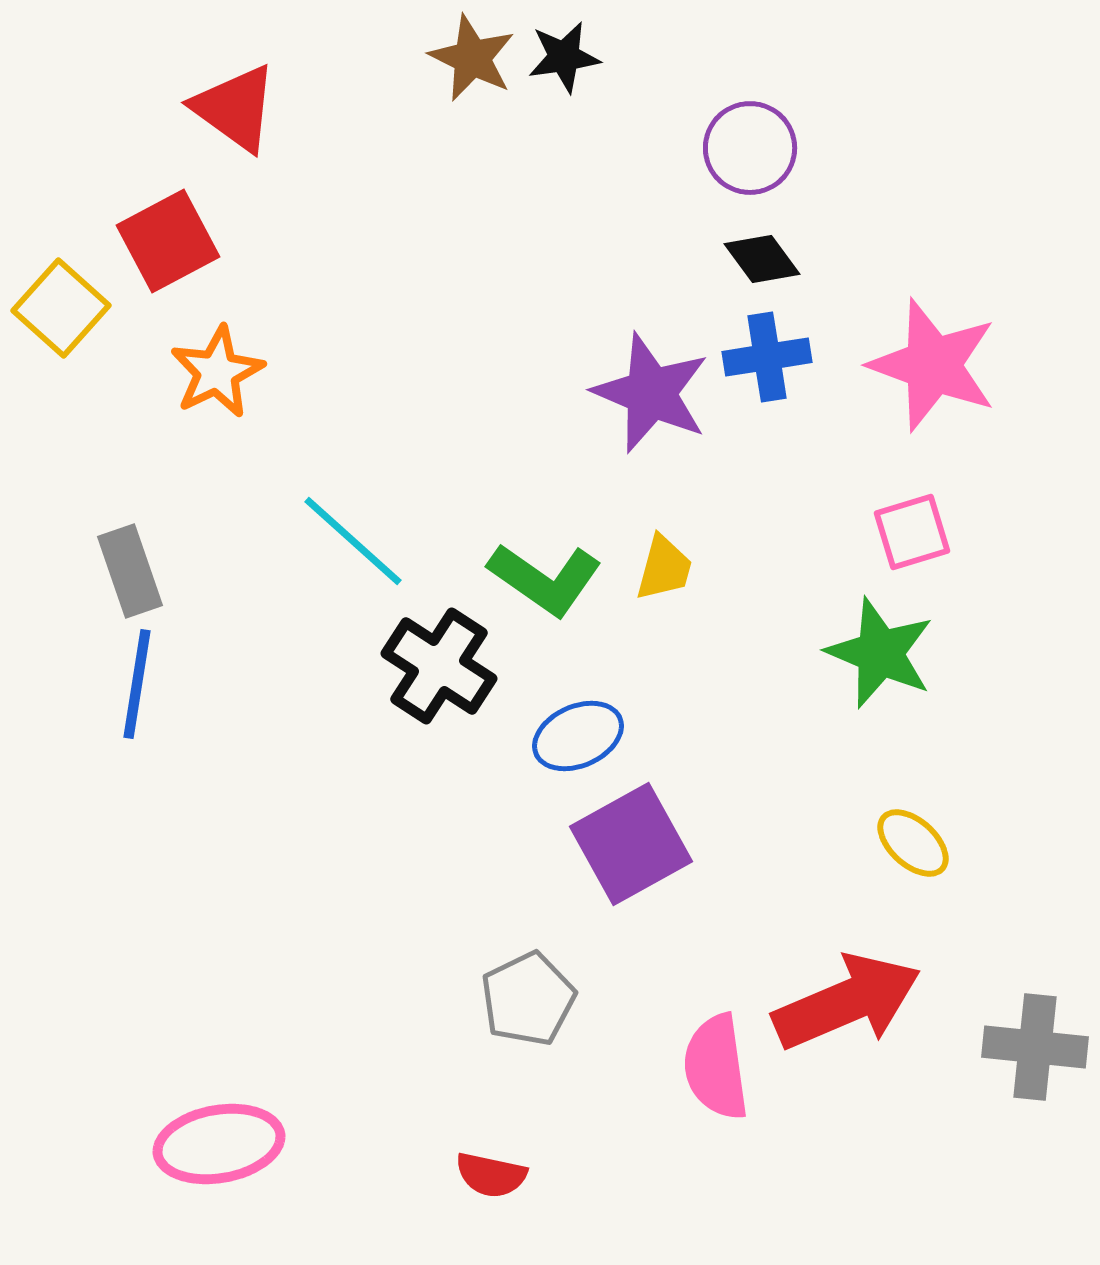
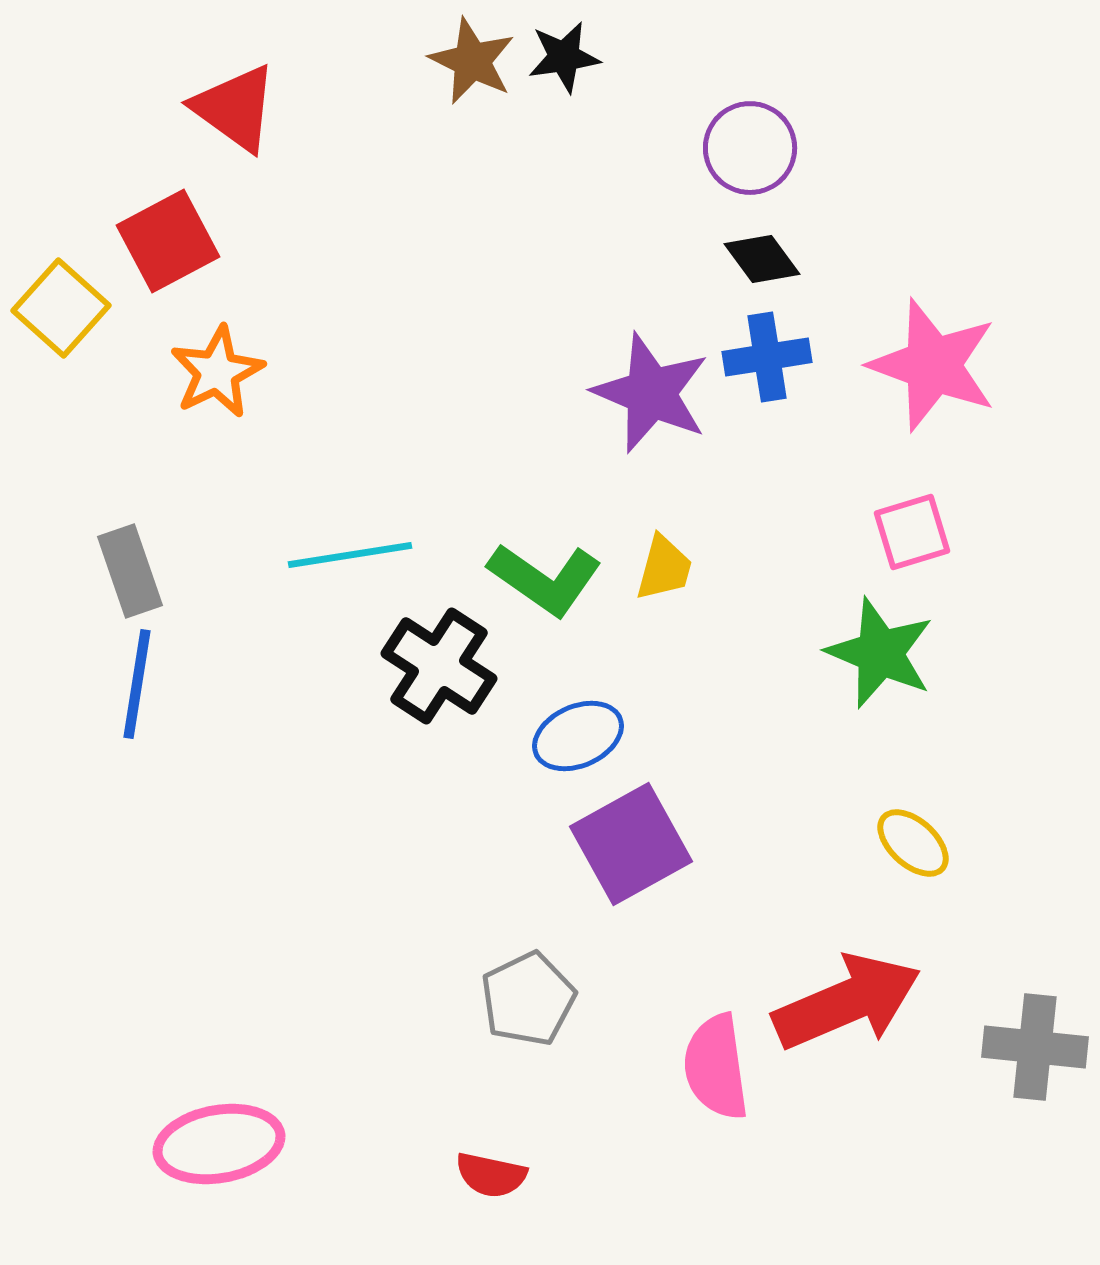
brown star: moved 3 px down
cyan line: moved 3 px left, 14 px down; rotated 51 degrees counterclockwise
